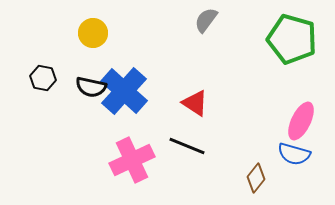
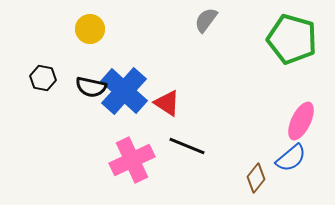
yellow circle: moved 3 px left, 4 px up
red triangle: moved 28 px left
blue semicircle: moved 3 px left, 4 px down; rotated 56 degrees counterclockwise
